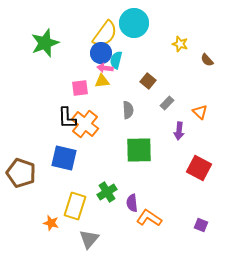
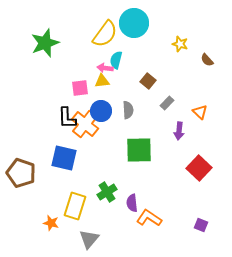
blue circle: moved 58 px down
red square: rotated 15 degrees clockwise
